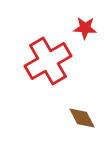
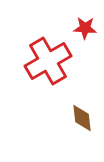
brown diamond: rotated 20 degrees clockwise
